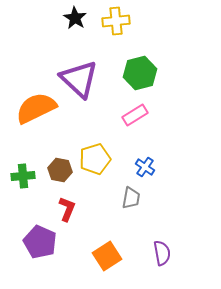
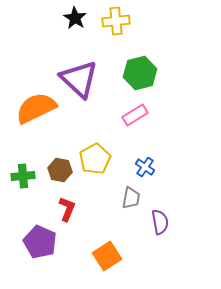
yellow pentagon: rotated 12 degrees counterclockwise
purple semicircle: moved 2 px left, 31 px up
